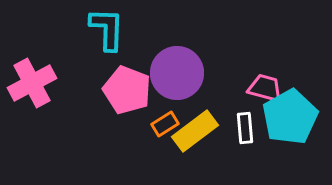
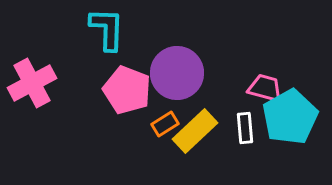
yellow rectangle: rotated 6 degrees counterclockwise
